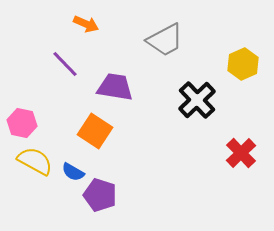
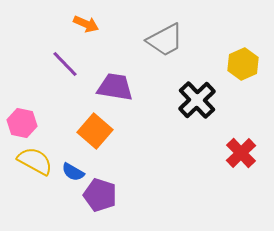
orange square: rotated 8 degrees clockwise
